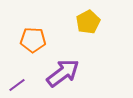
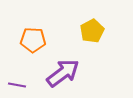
yellow pentagon: moved 4 px right, 9 px down
purple line: rotated 48 degrees clockwise
